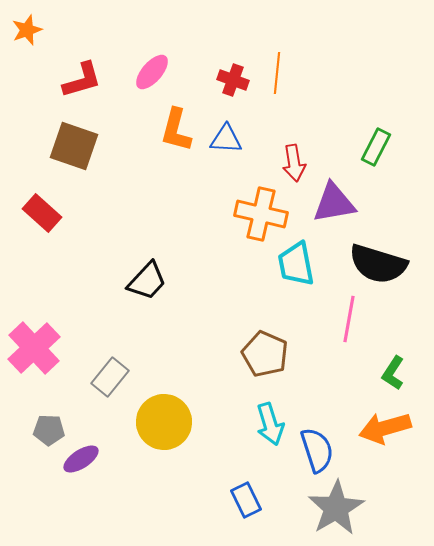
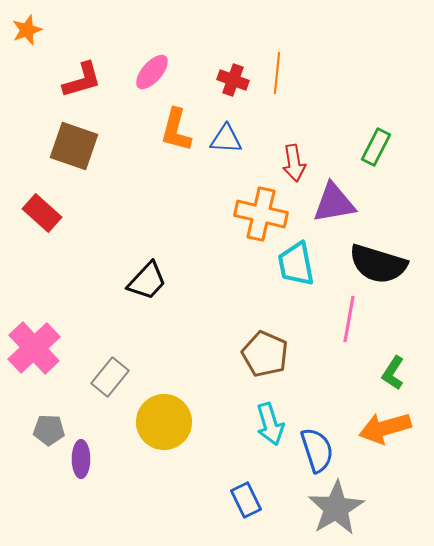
purple ellipse: rotated 57 degrees counterclockwise
